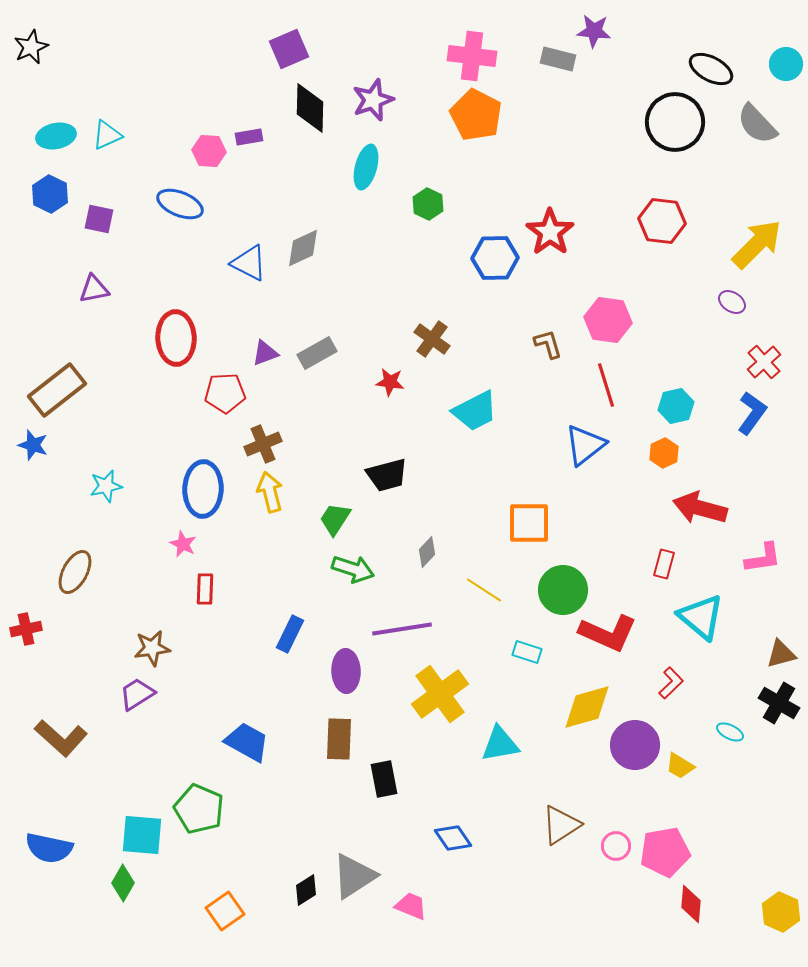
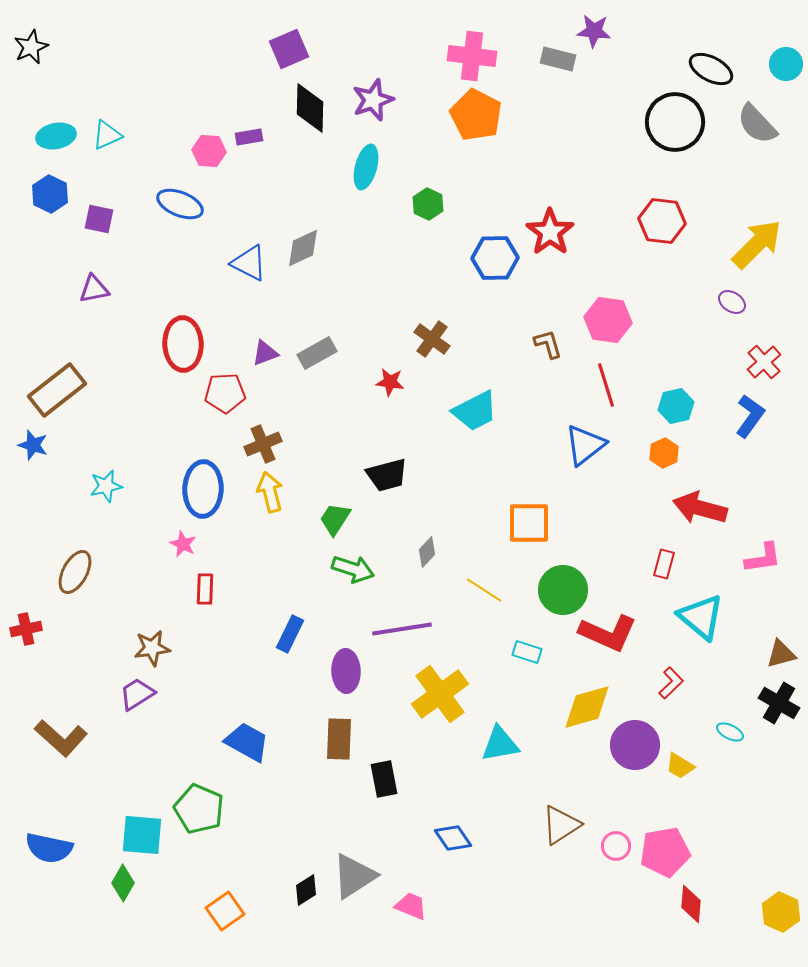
red ellipse at (176, 338): moved 7 px right, 6 px down
blue L-shape at (752, 413): moved 2 px left, 3 px down
